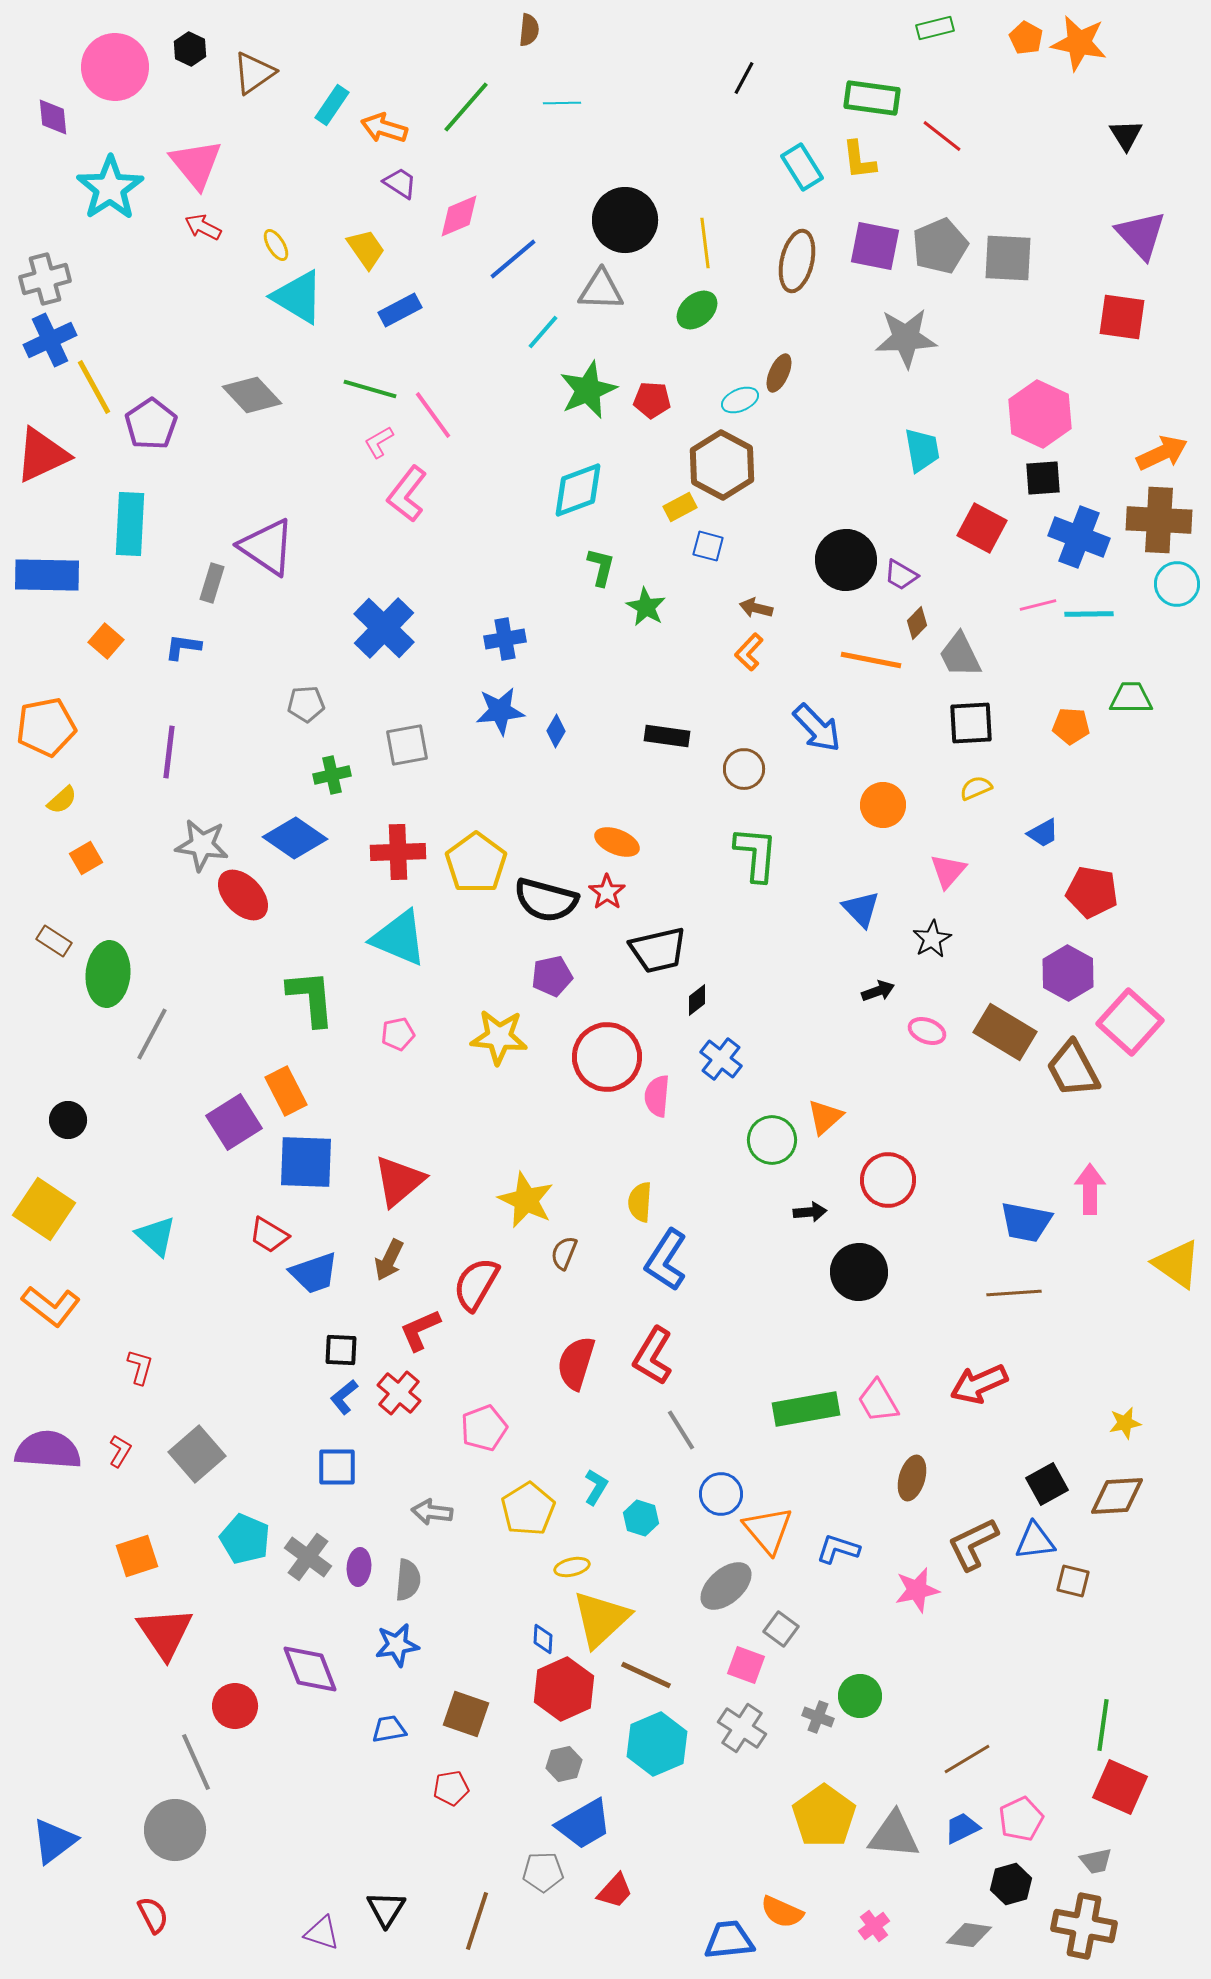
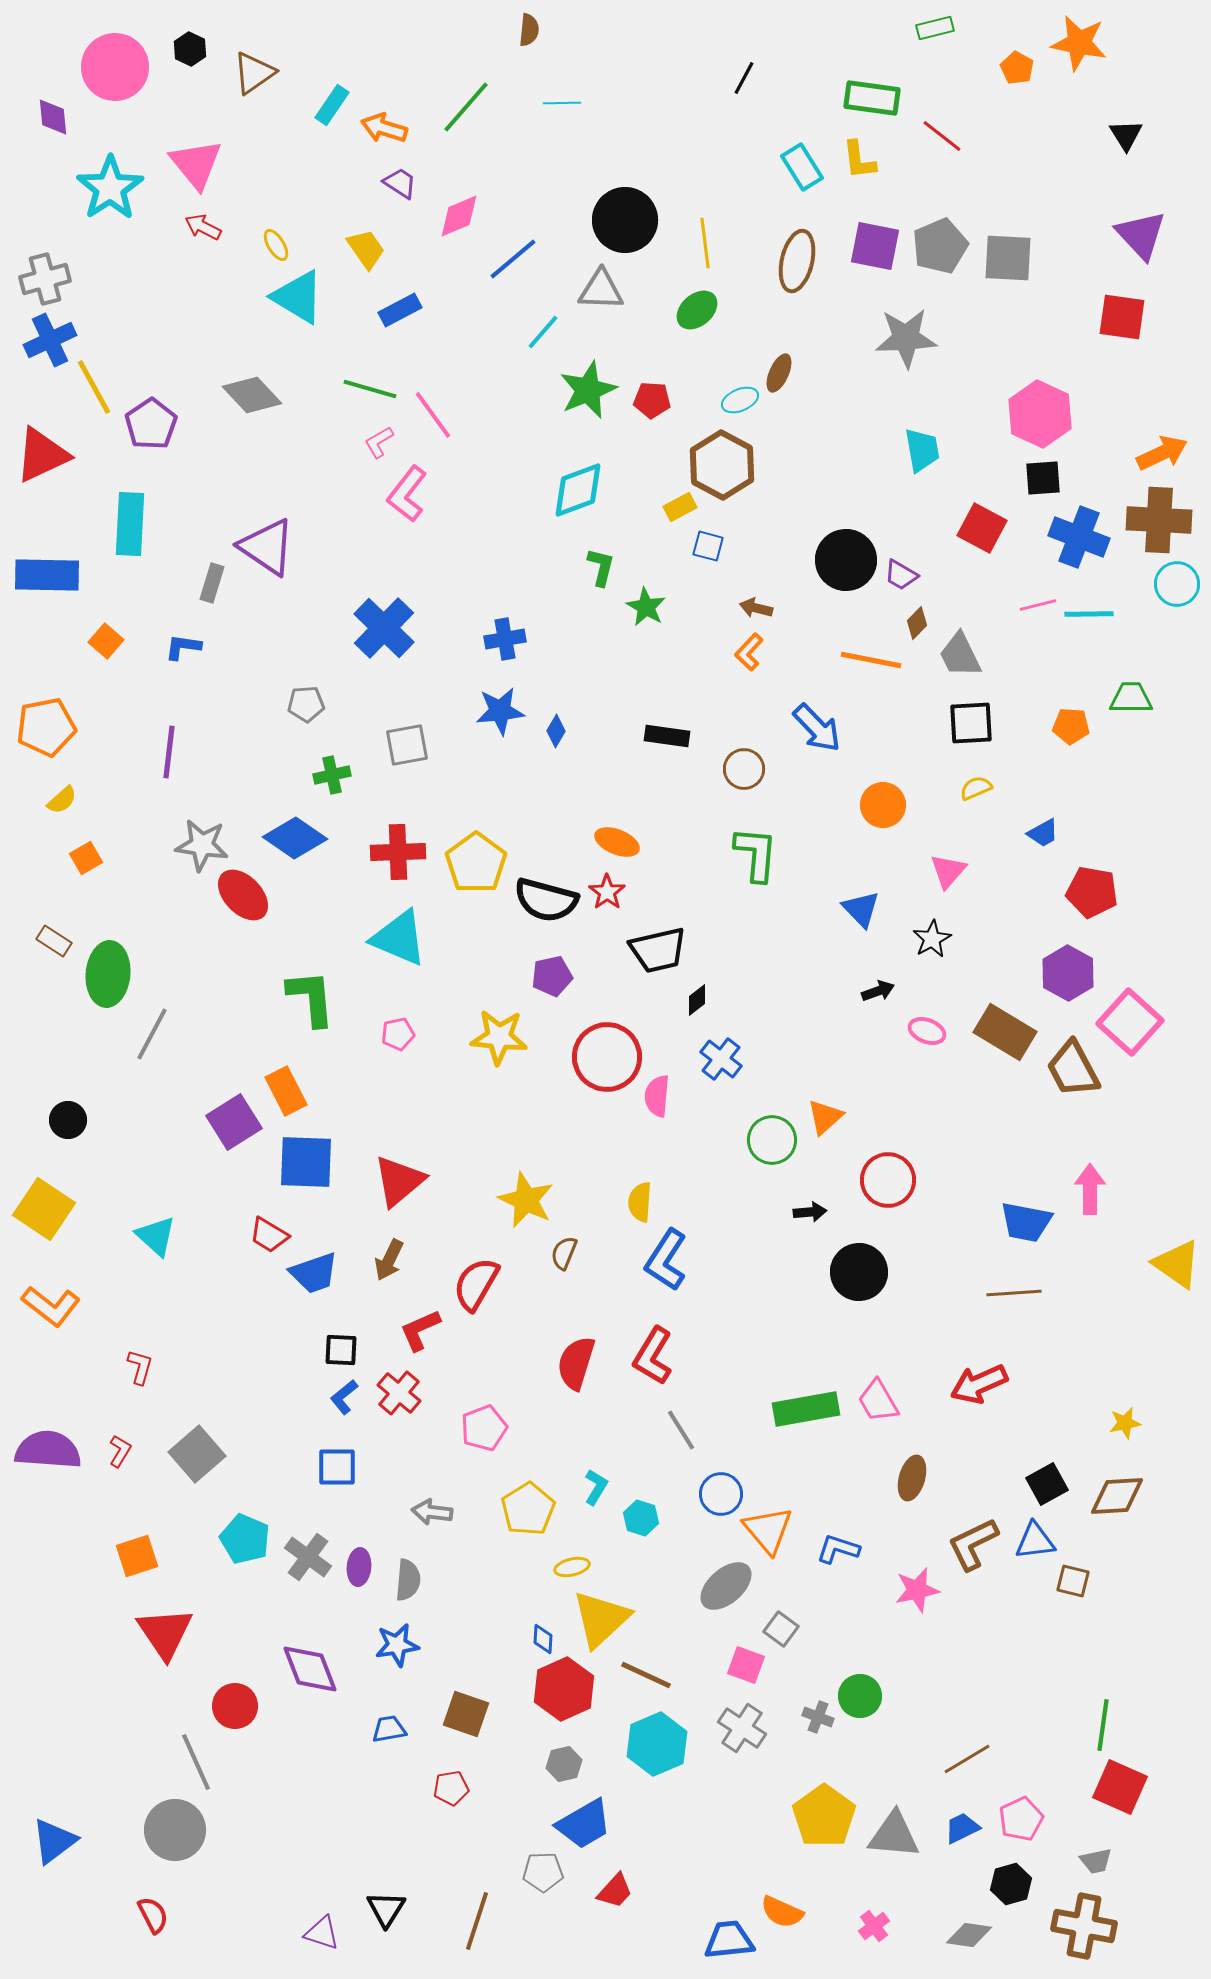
orange pentagon at (1026, 38): moved 9 px left, 30 px down
